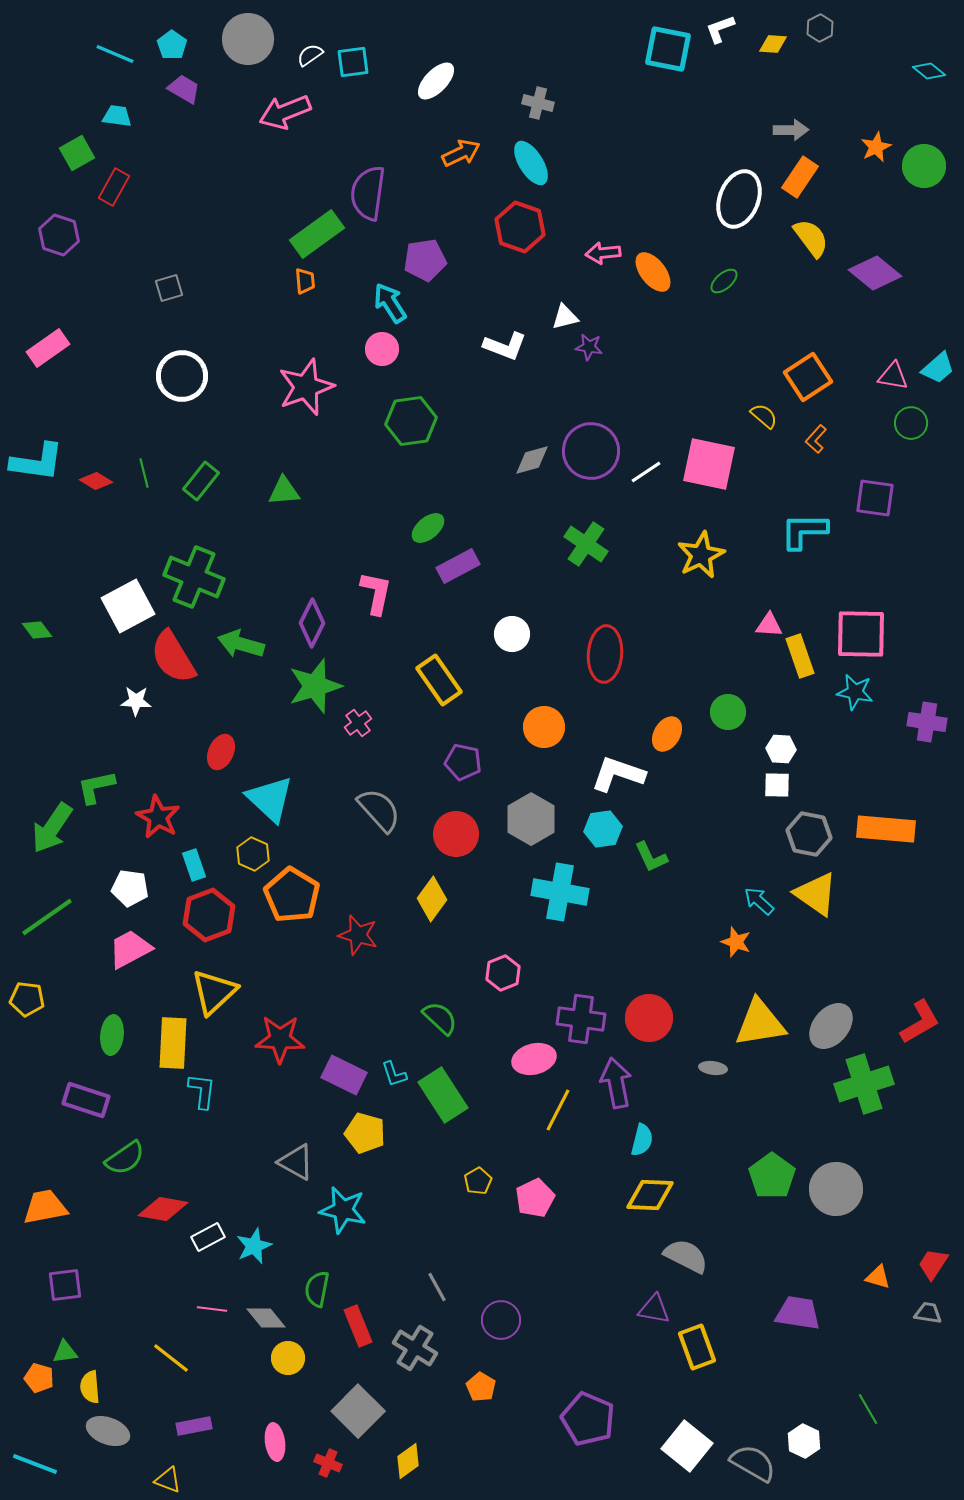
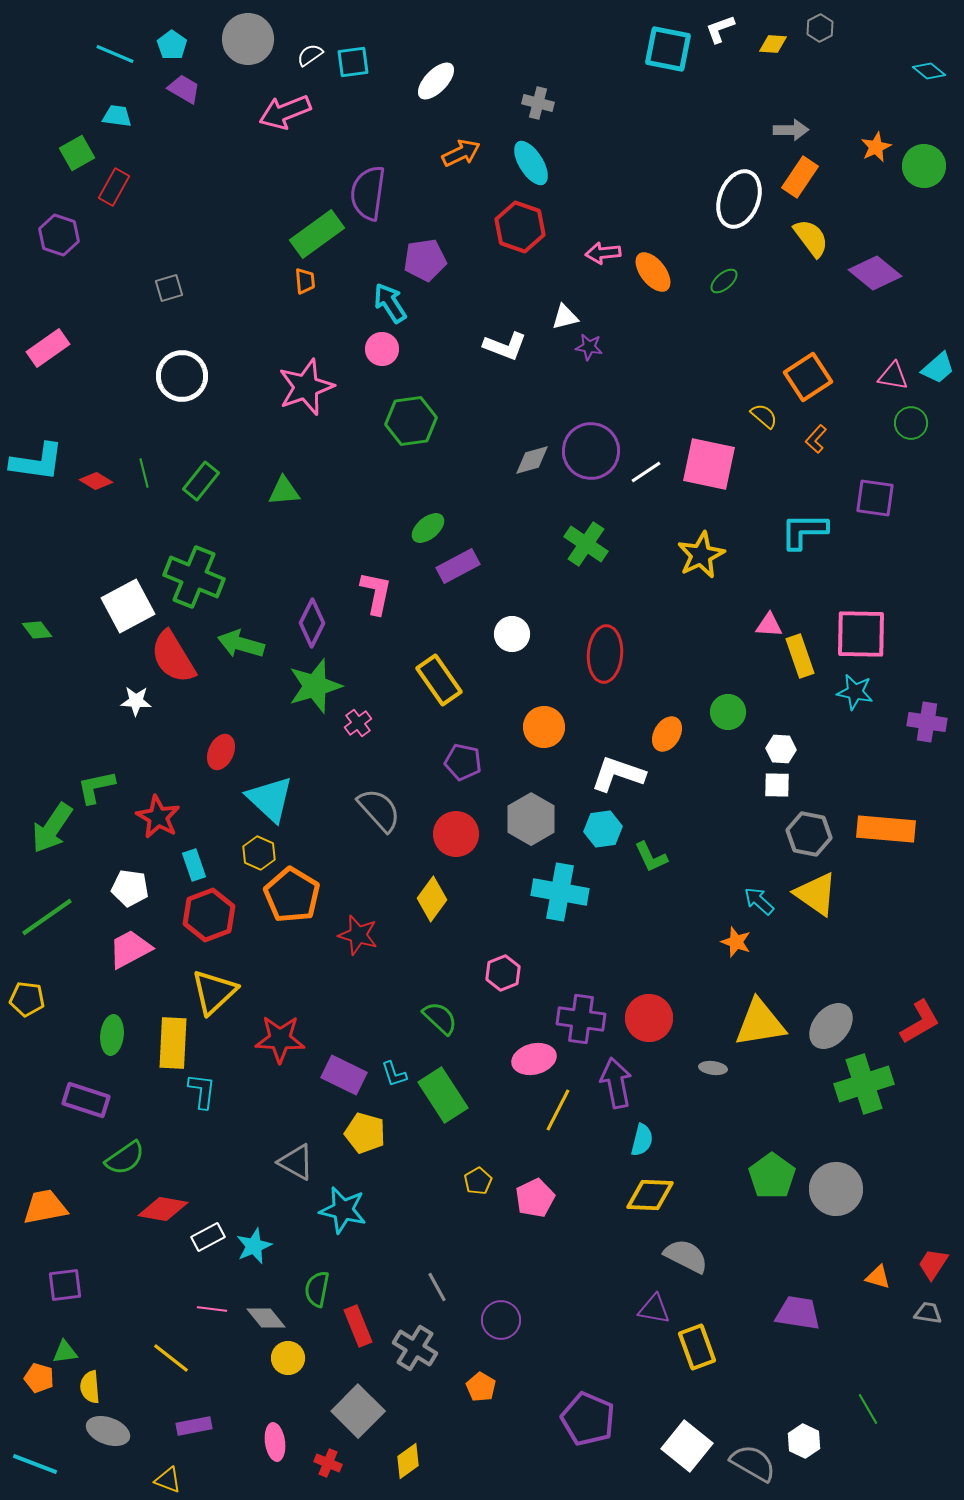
yellow hexagon at (253, 854): moved 6 px right, 1 px up
